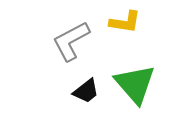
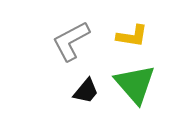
yellow L-shape: moved 7 px right, 14 px down
black trapezoid: rotated 12 degrees counterclockwise
